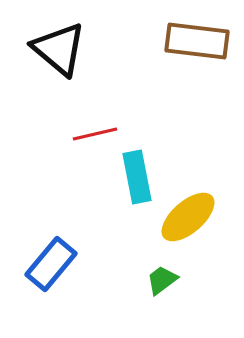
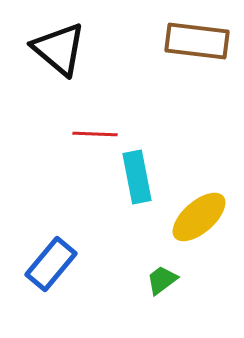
red line: rotated 15 degrees clockwise
yellow ellipse: moved 11 px right
